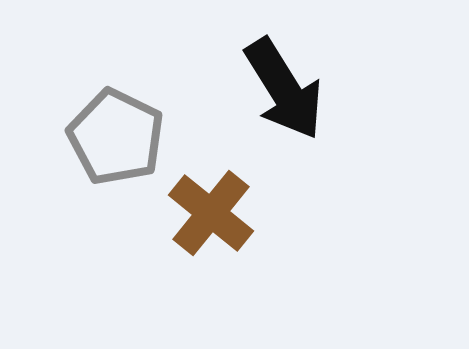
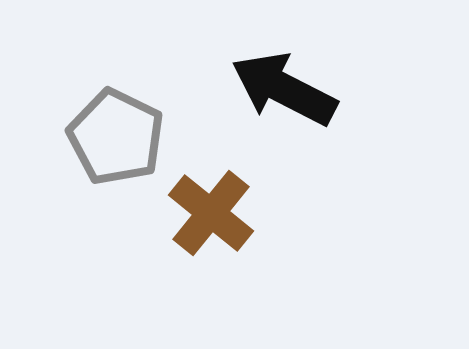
black arrow: rotated 149 degrees clockwise
